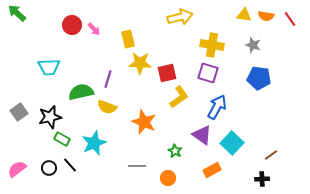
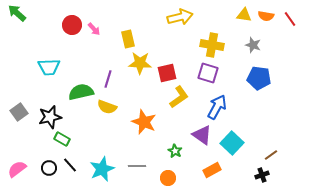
cyan star: moved 8 px right, 26 px down
black cross: moved 4 px up; rotated 16 degrees counterclockwise
